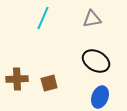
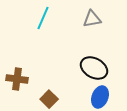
black ellipse: moved 2 px left, 7 px down
brown cross: rotated 10 degrees clockwise
brown square: moved 16 px down; rotated 30 degrees counterclockwise
